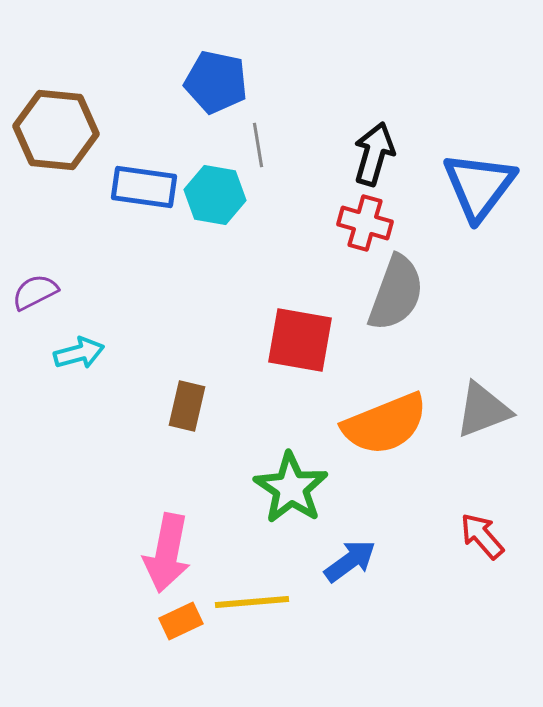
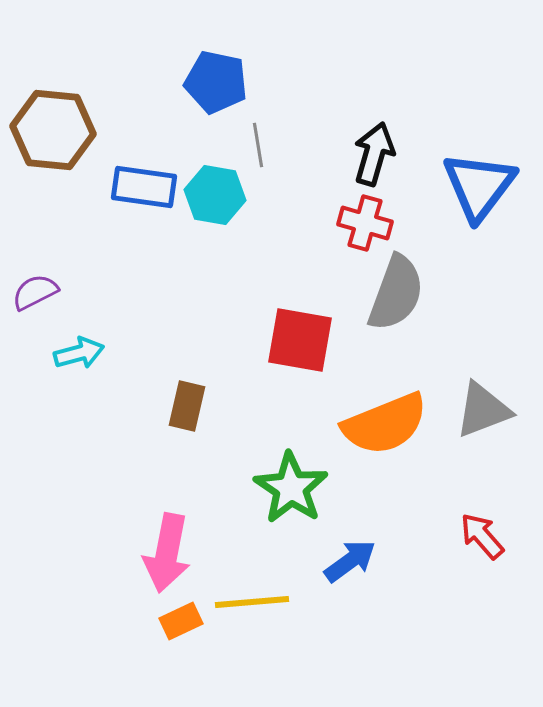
brown hexagon: moved 3 px left
